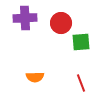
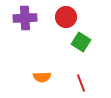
red circle: moved 5 px right, 6 px up
green square: rotated 36 degrees clockwise
orange semicircle: moved 7 px right
